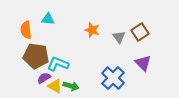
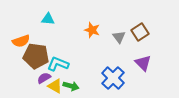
orange semicircle: moved 5 px left, 11 px down; rotated 102 degrees counterclockwise
